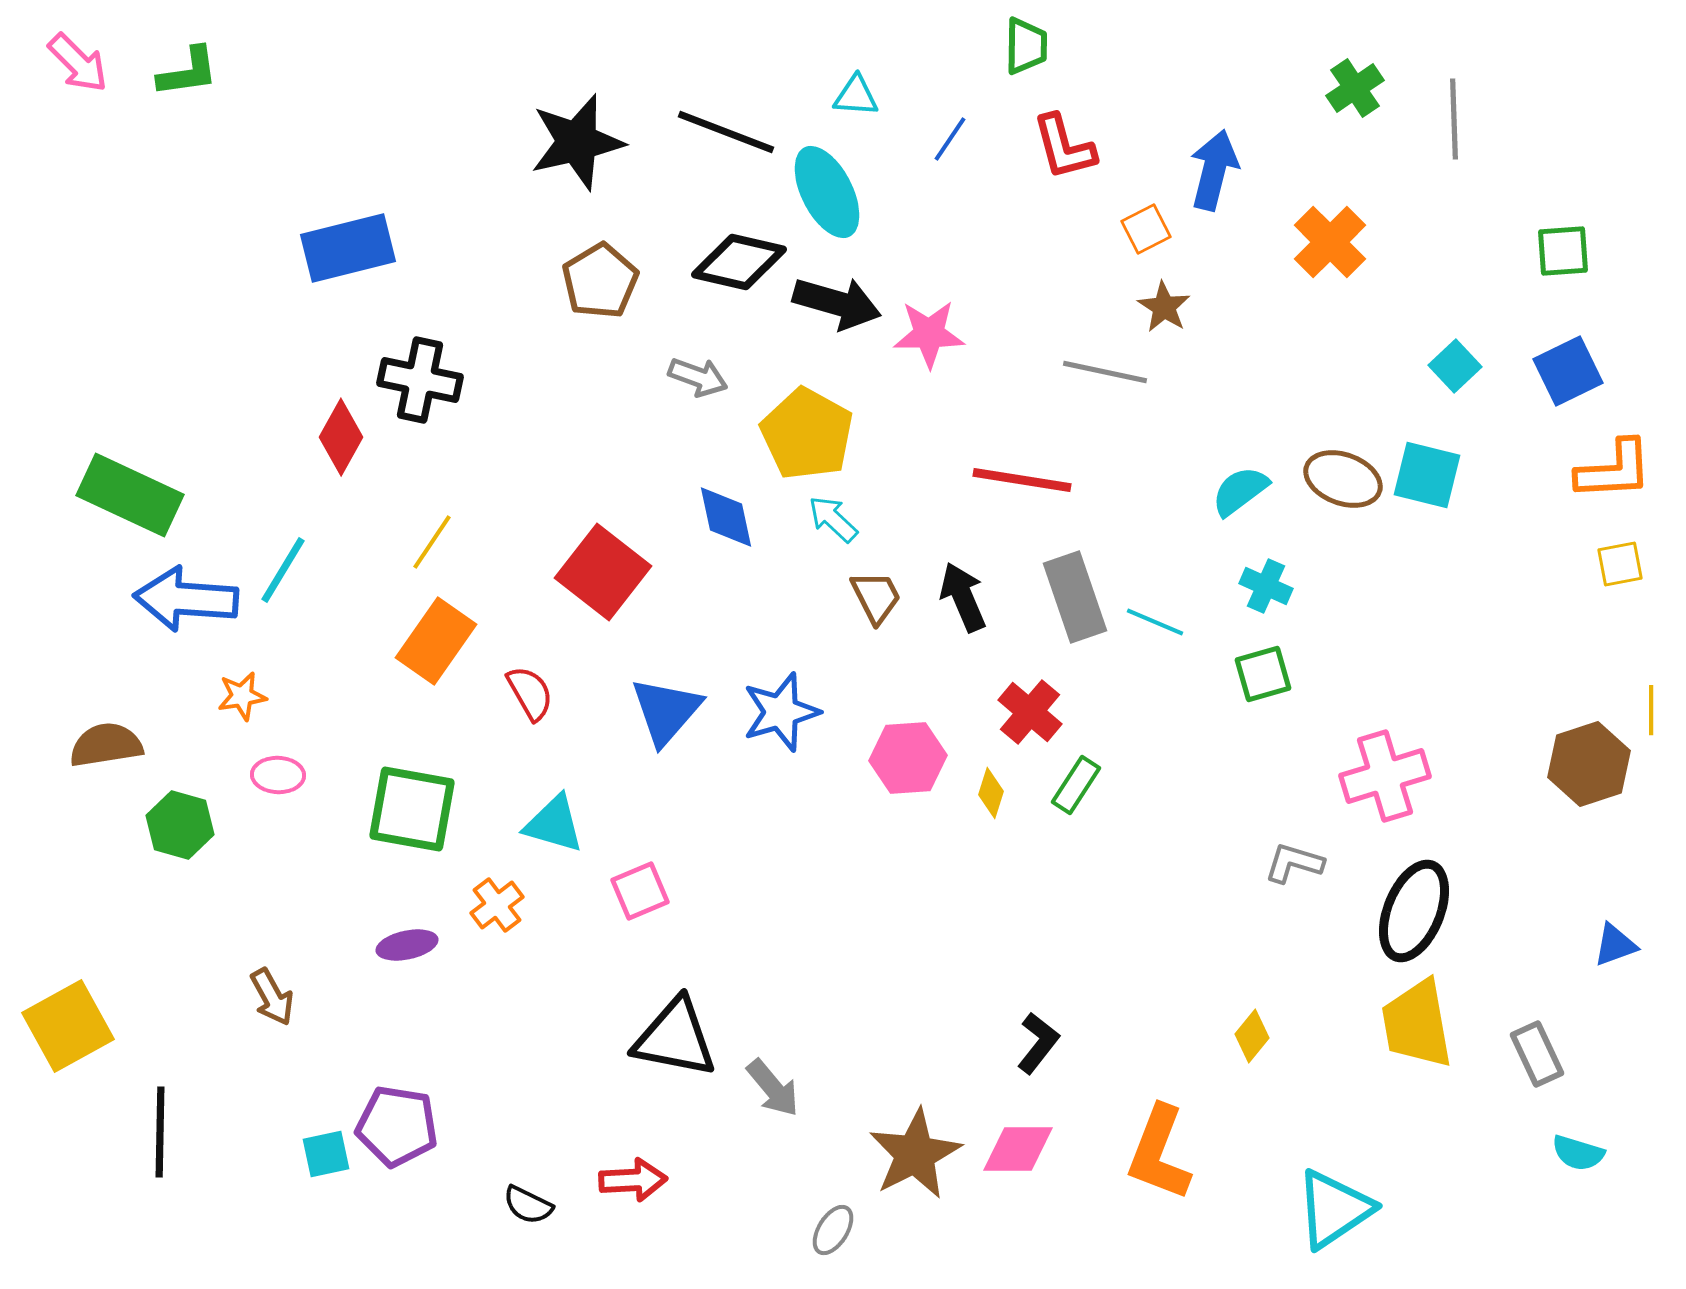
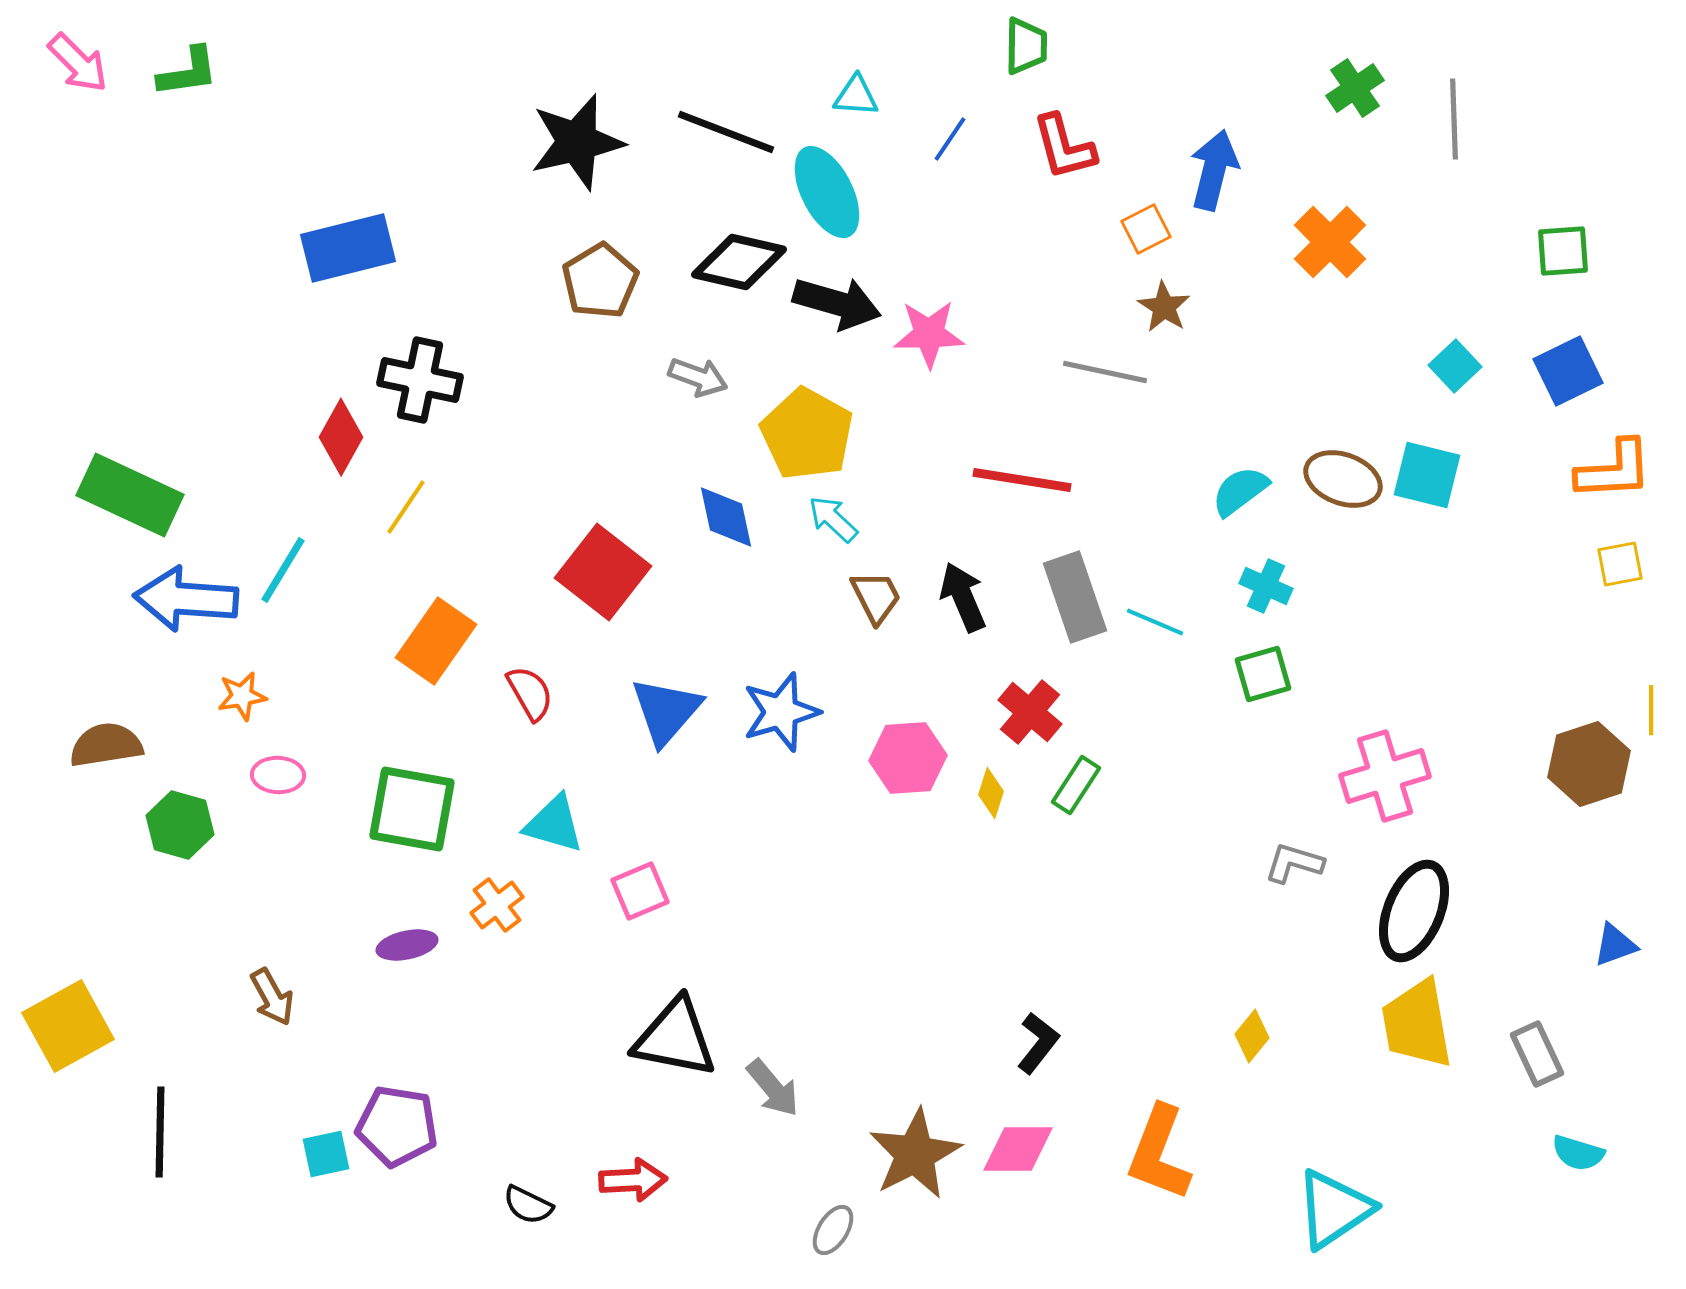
yellow line at (432, 542): moved 26 px left, 35 px up
